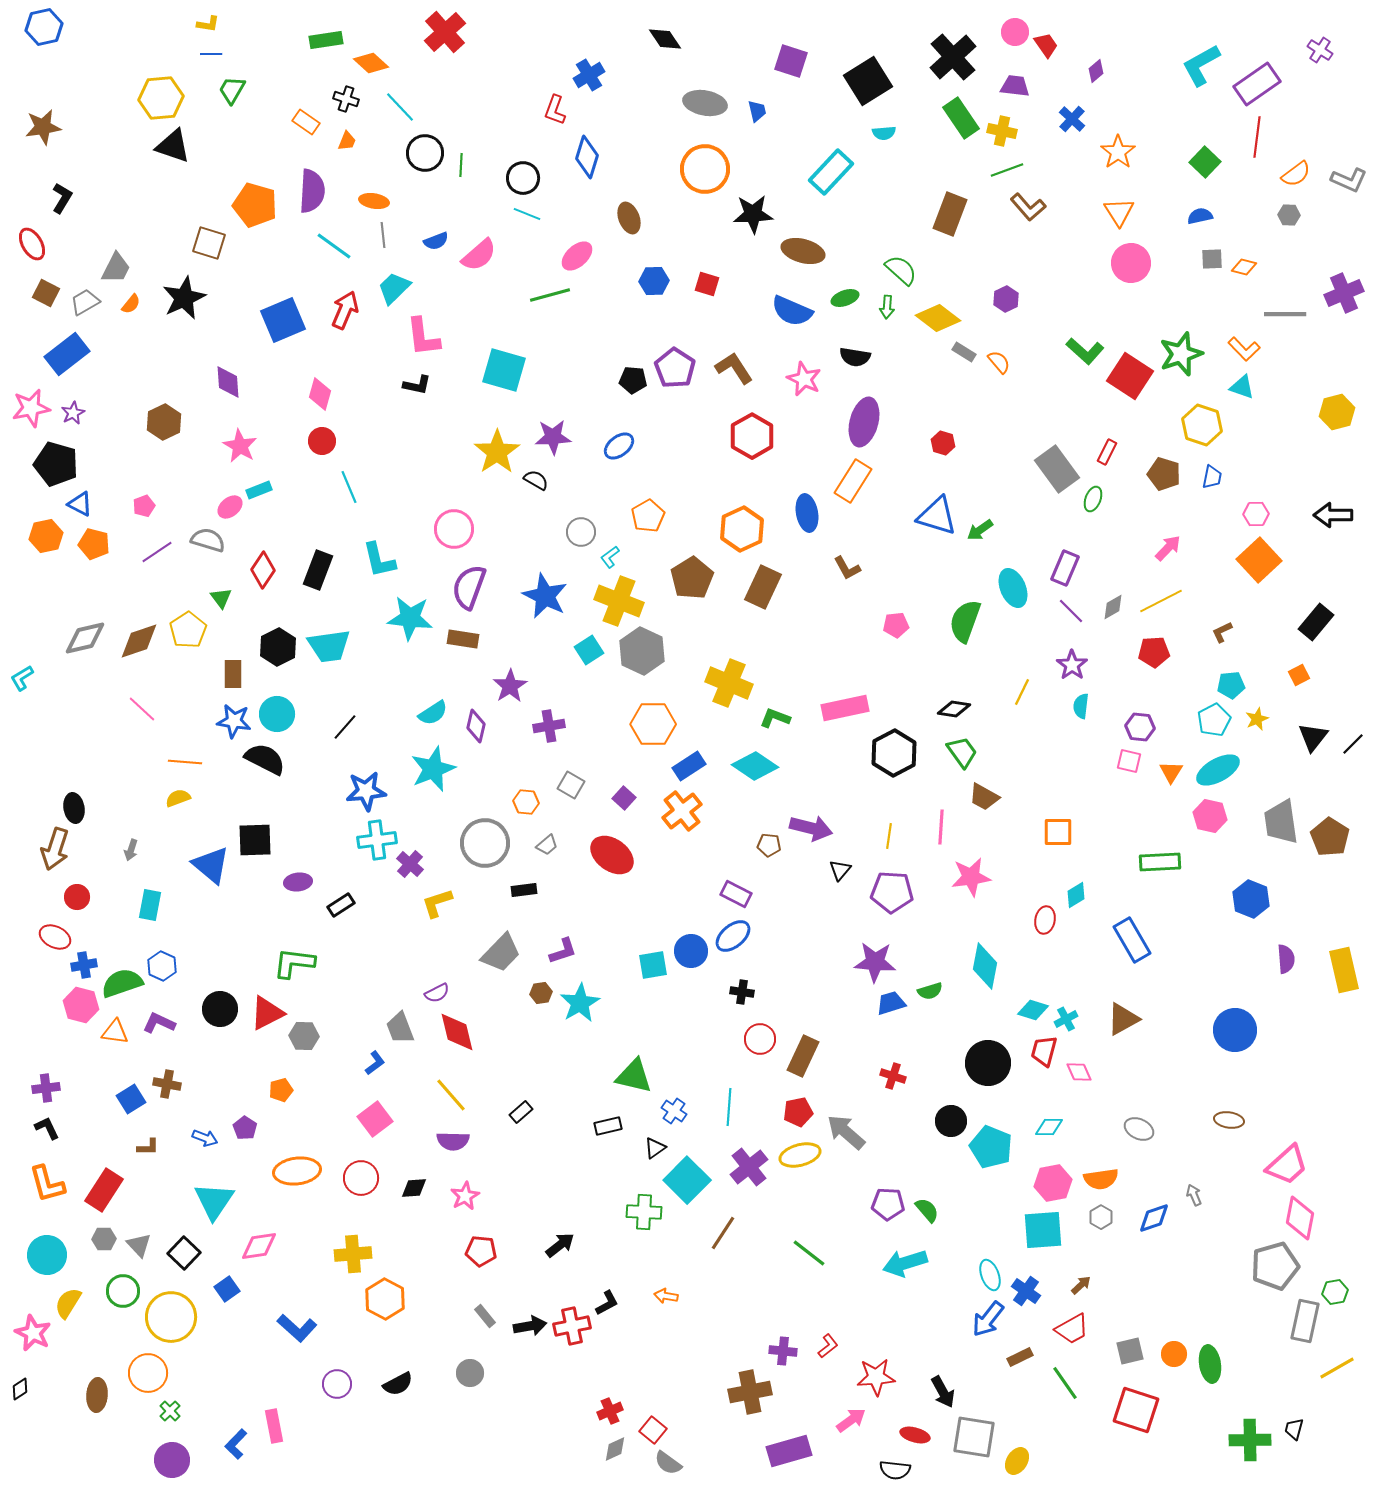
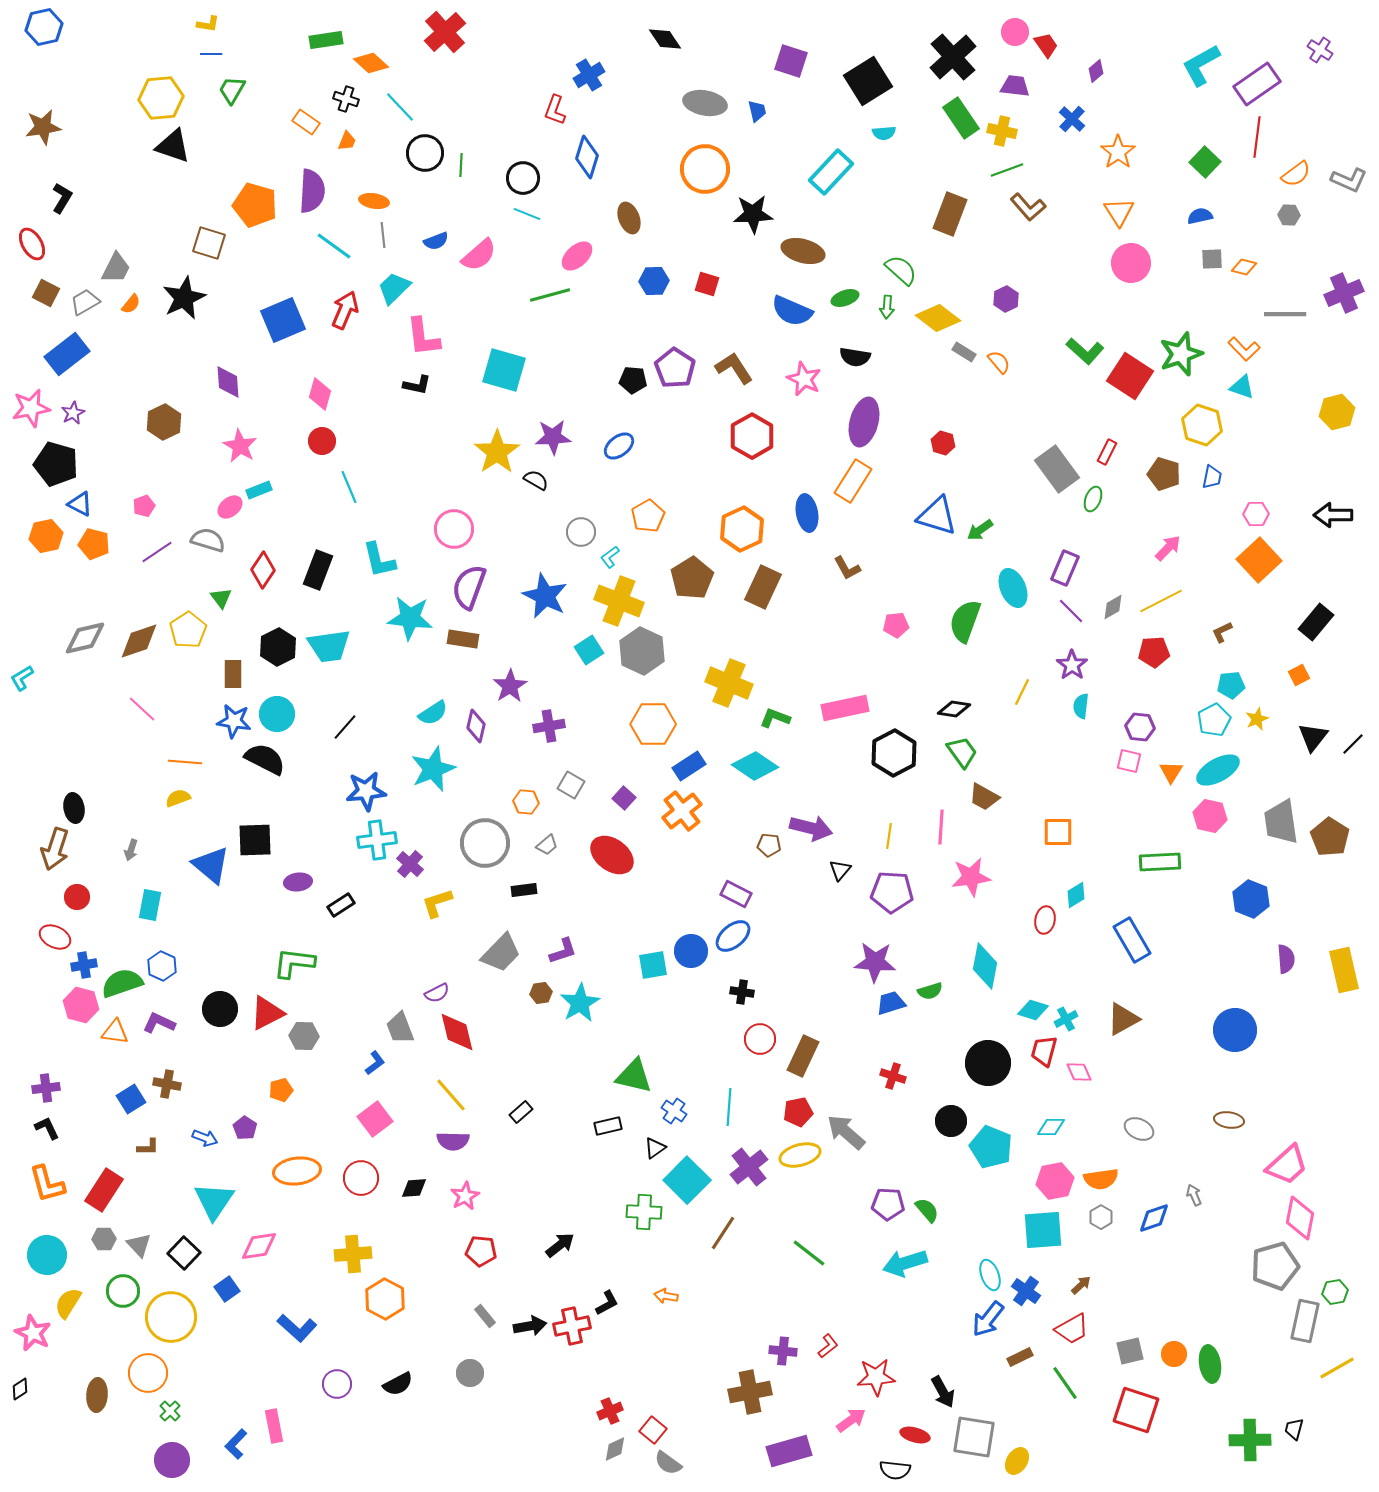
cyan diamond at (1049, 1127): moved 2 px right
pink hexagon at (1053, 1183): moved 2 px right, 2 px up
